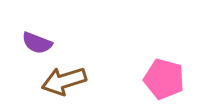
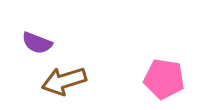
pink pentagon: rotated 6 degrees counterclockwise
